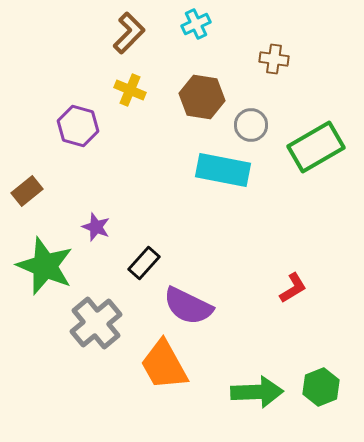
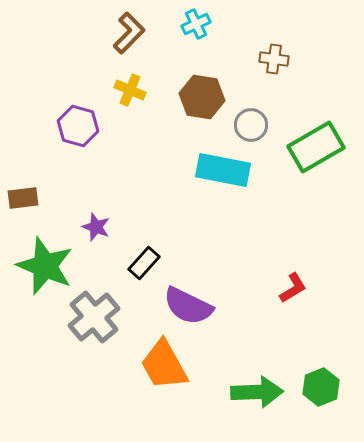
brown rectangle: moved 4 px left, 7 px down; rotated 32 degrees clockwise
gray cross: moved 2 px left, 6 px up
